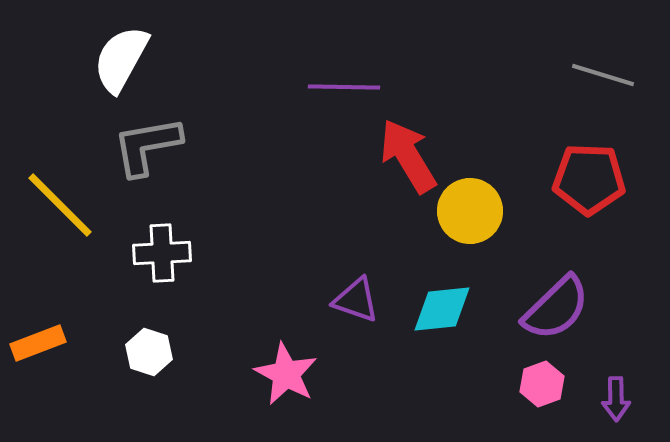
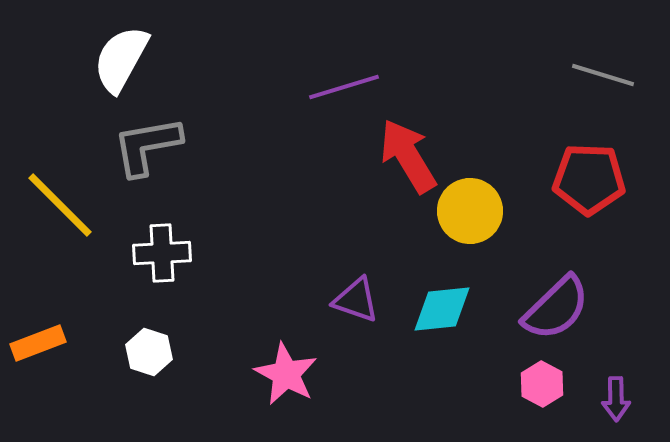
purple line: rotated 18 degrees counterclockwise
pink hexagon: rotated 12 degrees counterclockwise
